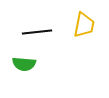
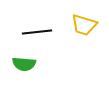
yellow trapezoid: rotated 96 degrees clockwise
